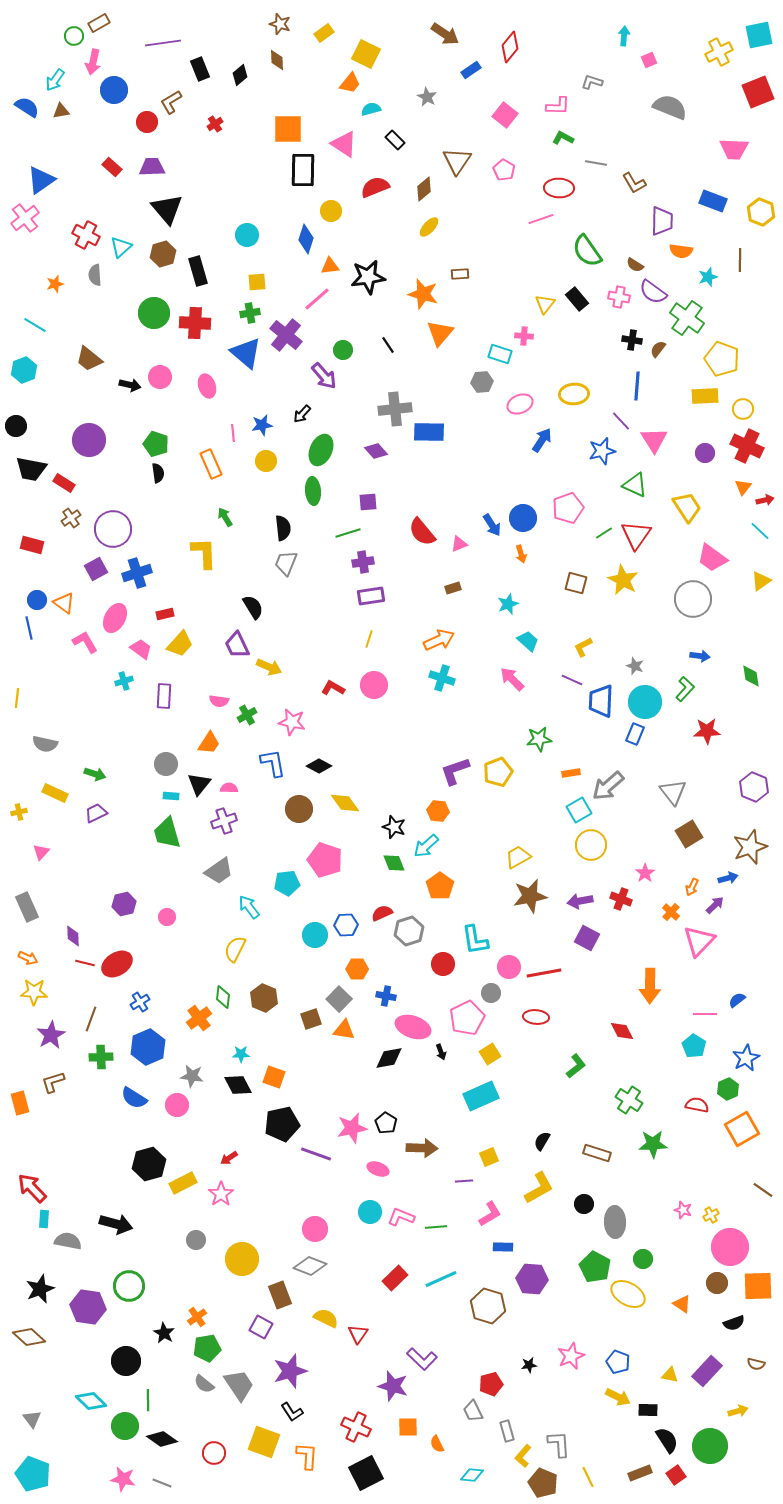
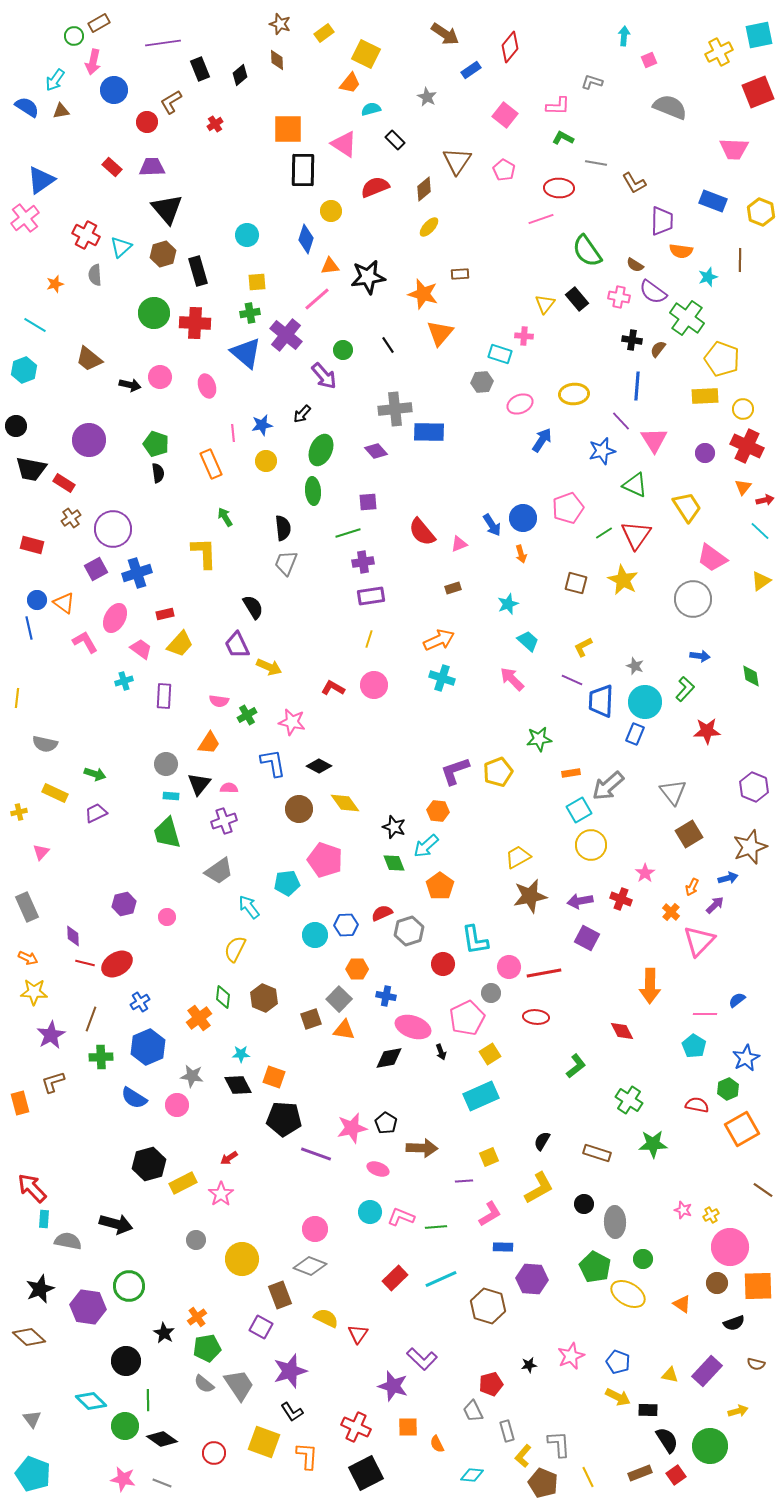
black pentagon at (282, 1124): moved 2 px right, 5 px up; rotated 16 degrees clockwise
